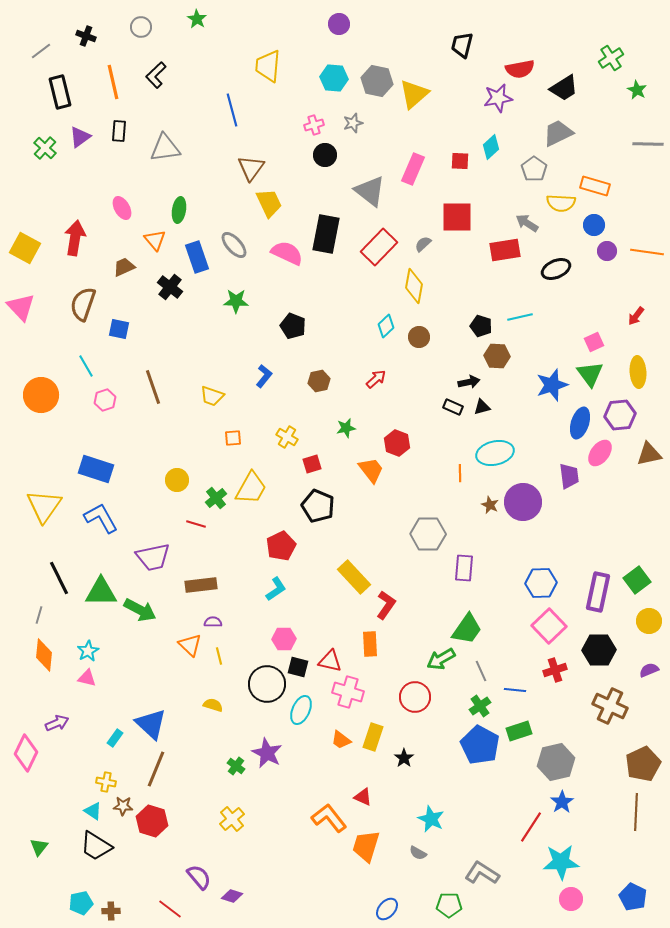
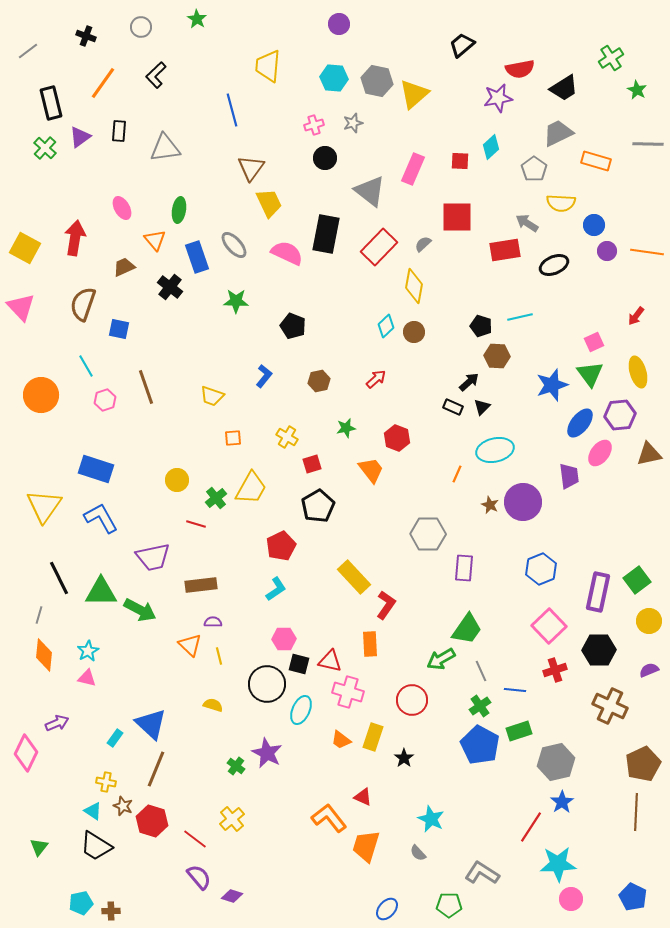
black trapezoid at (462, 45): rotated 36 degrees clockwise
gray line at (41, 51): moved 13 px left
orange line at (113, 82): moved 10 px left, 1 px down; rotated 48 degrees clockwise
black rectangle at (60, 92): moved 9 px left, 11 px down
black circle at (325, 155): moved 3 px down
orange rectangle at (595, 186): moved 1 px right, 25 px up
black ellipse at (556, 269): moved 2 px left, 4 px up
brown circle at (419, 337): moved 5 px left, 5 px up
yellow ellipse at (638, 372): rotated 12 degrees counterclockwise
black arrow at (469, 382): rotated 30 degrees counterclockwise
brown line at (153, 387): moved 7 px left
black triangle at (482, 407): rotated 30 degrees counterclockwise
blue ellipse at (580, 423): rotated 20 degrees clockwise
red hexagon at (397, 443): moved 5 px up
cyan ellipse at (495, 453): moved 3 px up
orange line at (460, 473): moved 3 px left, 1 px down; rotated 24 degrees clockwise
black pentagon at (318, 506): rotated 20 degrees clockwise
blue hexagon at (541, 583): moved 14 px up; rotated 20 degrees counterclockwise
black square at (298, 667): moved 1 px right, 3 px up
red circle at (415, 697): moved 3 px left, 3 px down
brown star at (123, 806): rotated 18 degrees clockwise
gray semicircle at (418, 853): rotated 18 degrees clockwise
cyan star at (561, 862): moved 3 px left, 2 px down
red line at (170, 909): moved 25 px right, 70 px up
